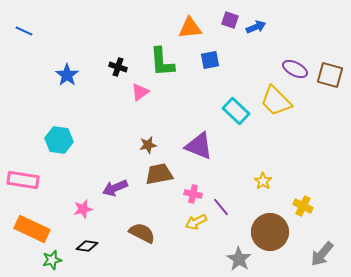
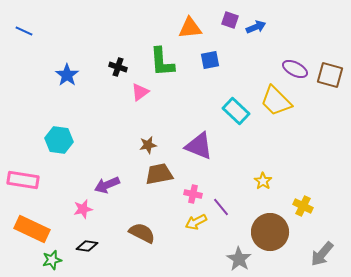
purple arrow: moved 8 px left, 3 px up
